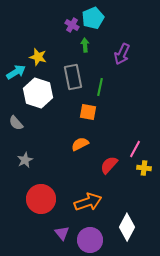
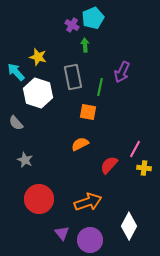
purple arrow: moved 18 px down
cyan arrow: rotated 102 degrees counterclockwise
gray star: rotated 21 degrees counterclockwise
red circle: moved 2 px left
white diamond: moved 2 px right, 1 px up
